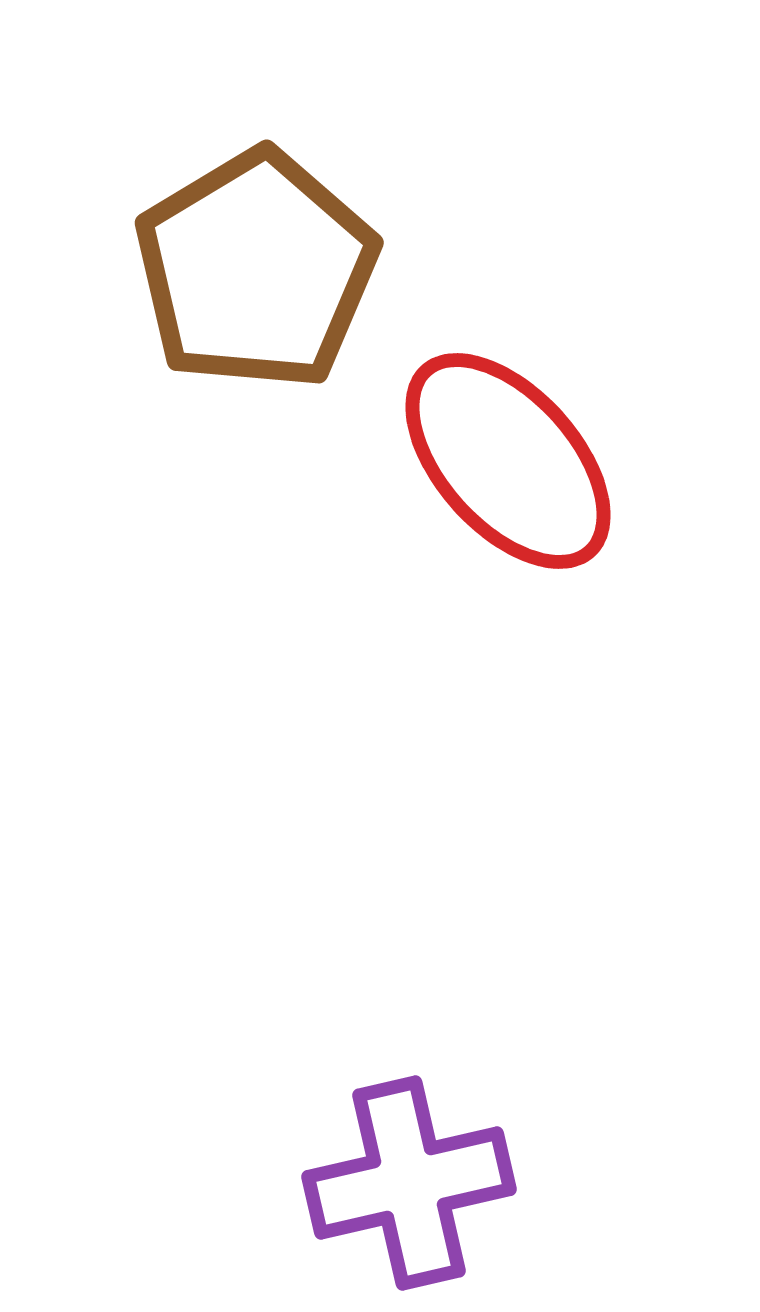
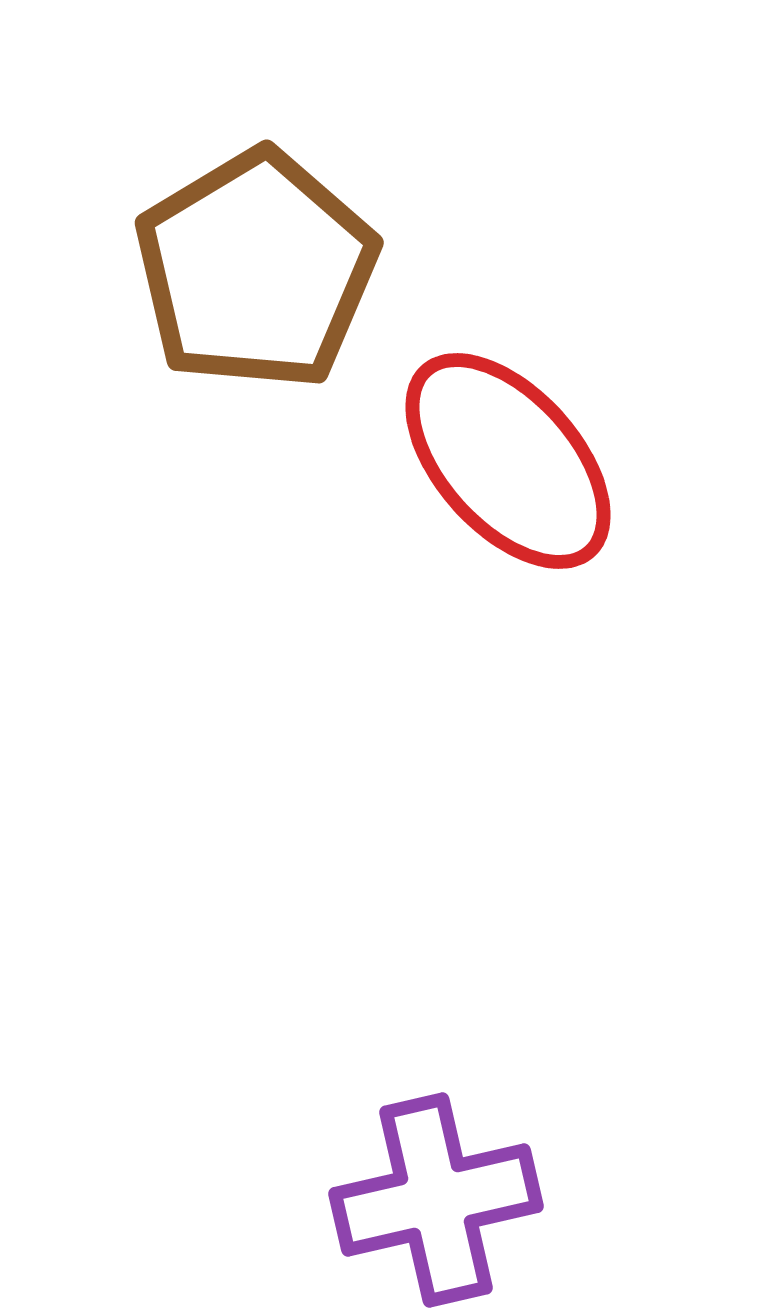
purple cross: moved 27 px right, 17 px down
